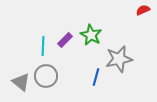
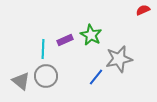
purple rectangle: rotated 21 degrees clockwise
cyan line: moved 3 px down
blue line: rotated 24 degrees clockwise
gray triangle: moved 1 px up
